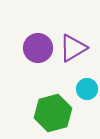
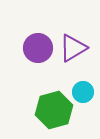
cyan circle: moved 4 px left, 3 px down
green hexagon: moved 1 px right, 3 px up
